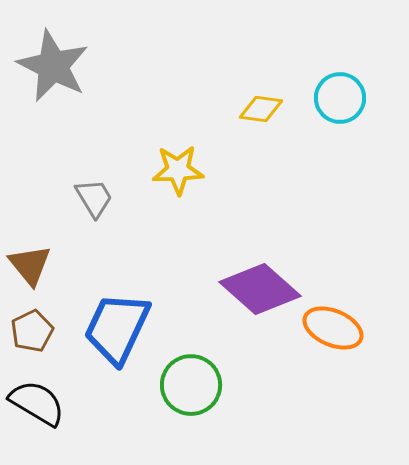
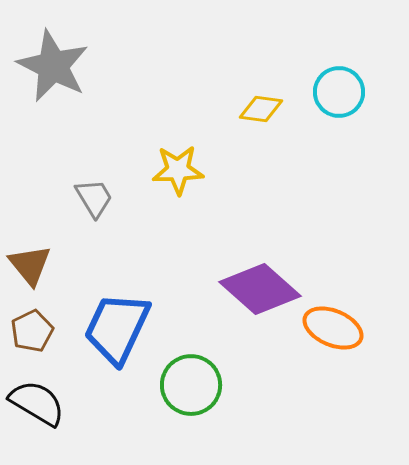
cyan circle: moved 1 px left, 6 px up
